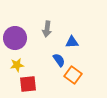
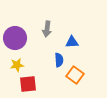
blue semicircle: rotated 32 degrees clockwise
orange square: moved 2 px right
